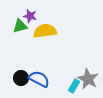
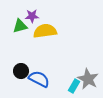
purple star: moved 2 px right; rotated 16 degrees counterclockwise
black circle: moved 7 px up
